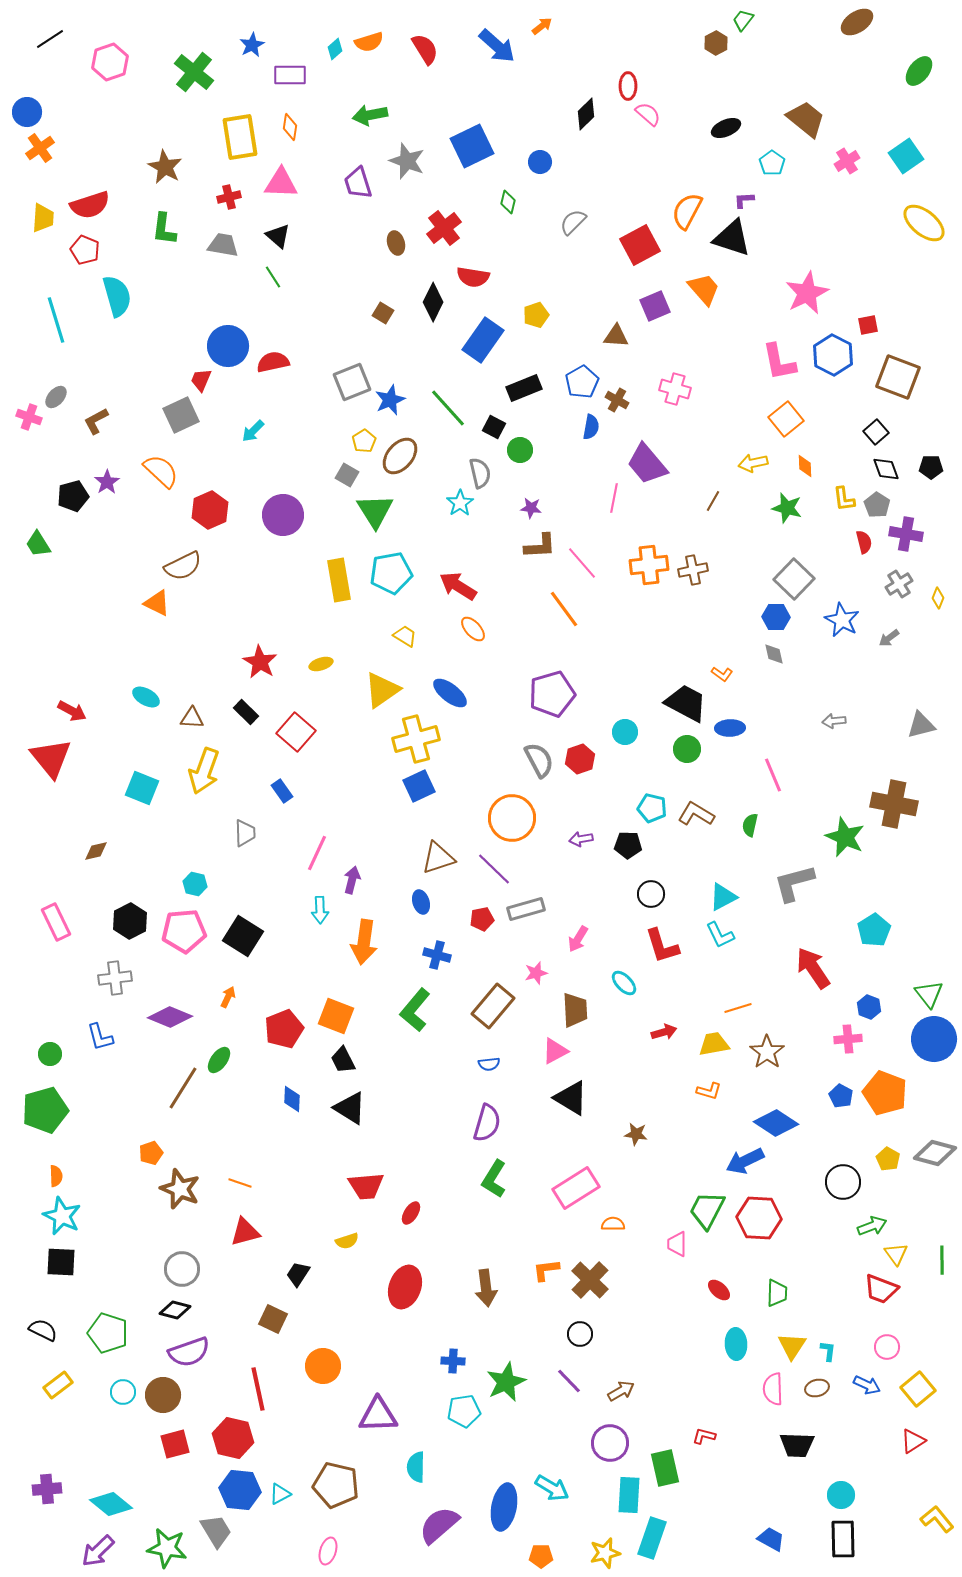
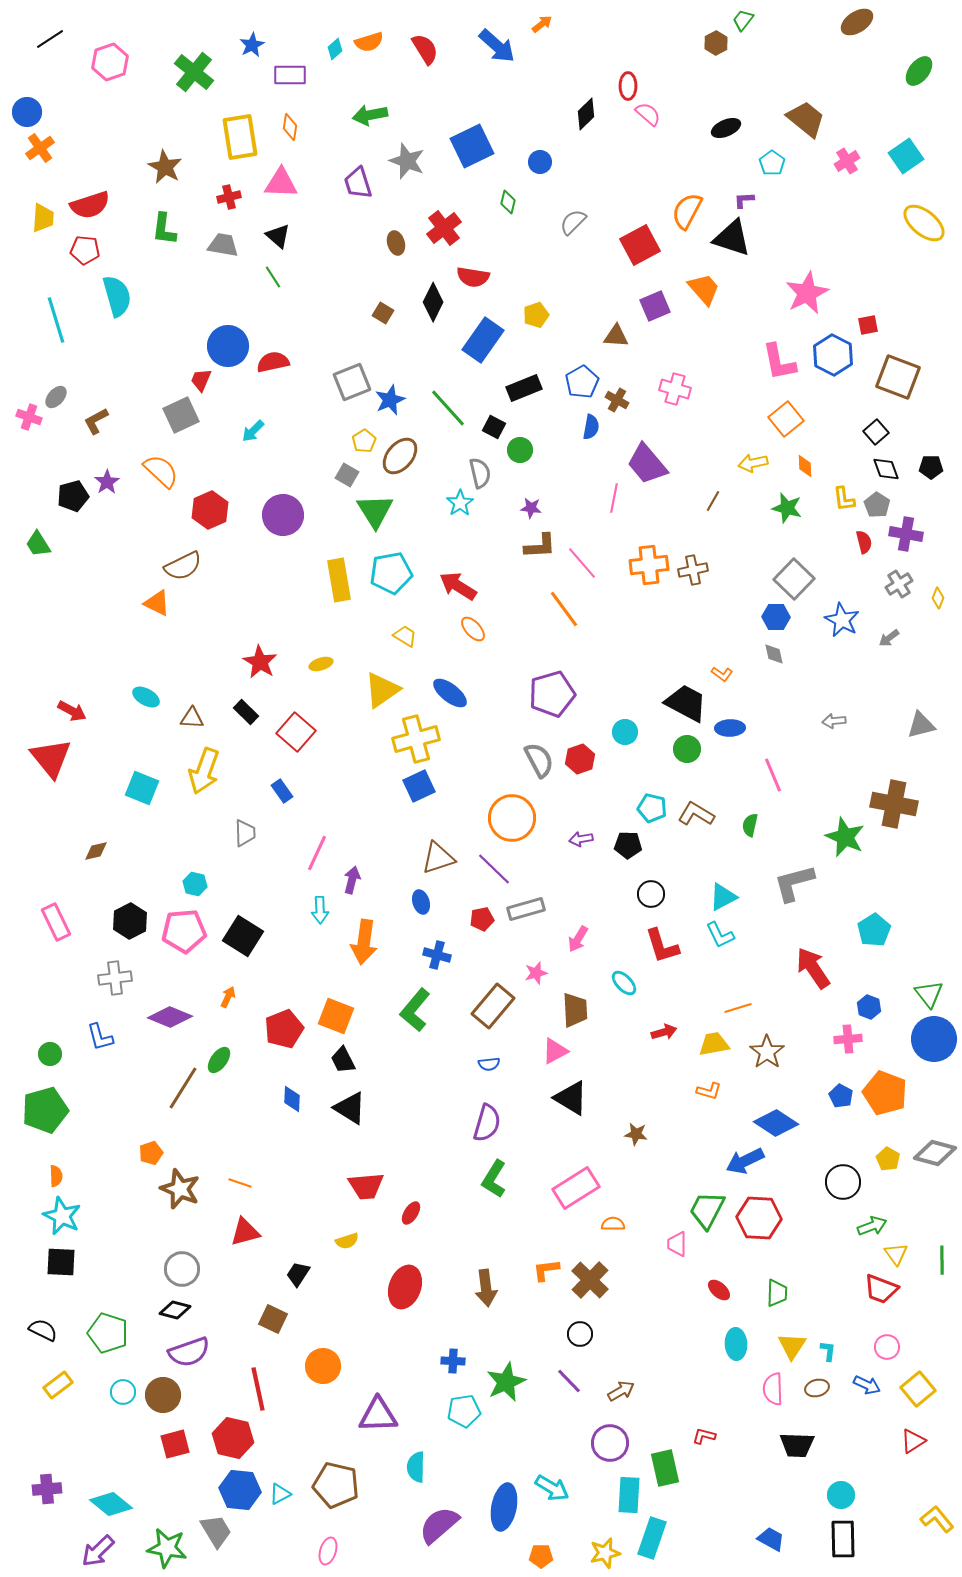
orange arrow at (542, 26): moved 2 px up
red pentagon at (85, 250): rotated 16 degrees counterclockwise
